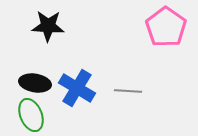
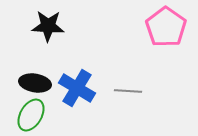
green ellipse: rotated 52 degrees clockwise
